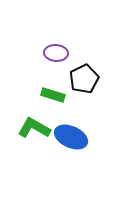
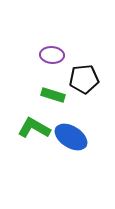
purple ellipse: moved 4 px left, 2 px down
black pentagon: rotated 20 degrees clockwise
blue ellipse: rotated 8 degrees clockwise
